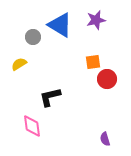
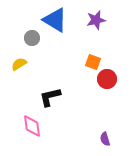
blue triangle: moved 5 px left, 5 px up
gray circle: moved 1 px left, 1 px down
orange square: rotated 28 degrees clockwise
